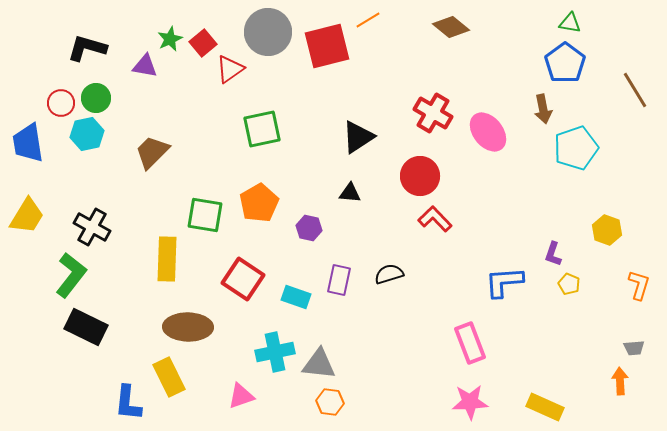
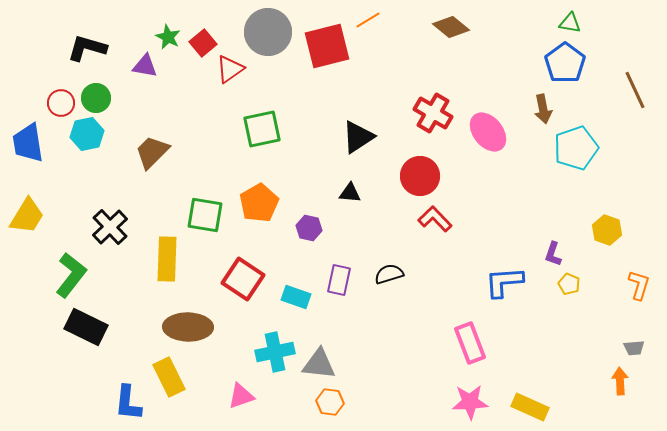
green star at (170, 39): moved 2 px left, 2 px up; rotated 20 degrees counterclockwise
brown line at (635, 90): rotated 6 degrees clockwise
black cross at (92, 227): moved 18 px right; rotated 18 degrees clockwise
yellow rectangle at (545, 407): moved 15 px left
